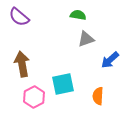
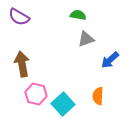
purple semicircle: rotated 10 degrees counterclockwise
cyan square: moved 20 px down; rotated 30 degrees counterclockwise
pink hexagon: moved 2 px right, 3 px up; rotated 20 degrees counterclockwise
